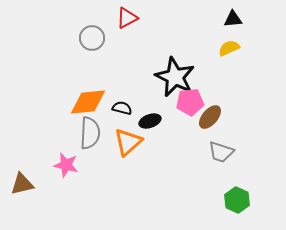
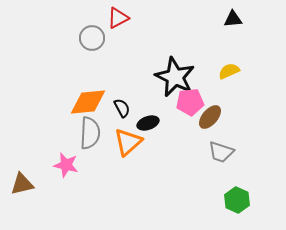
red triangle: moved 9 px left
yellow semicircle: moved 23 px down
black semicircle: rotated 48 degrees clockwise
black ellipse: moved 2 px left, 2 px down
